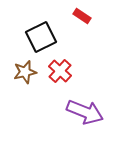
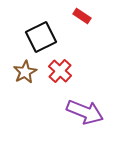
brown star: rotated 15 degrees counterclockwise
